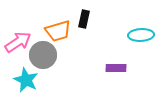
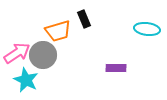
black rectangle: rotated 36 degrees counterclockwise
cyan ellipse: moved 6 px right, 6 px up; rotated 10 degrees clockwise
pink arrow: moved 1 px left, 11 px down
